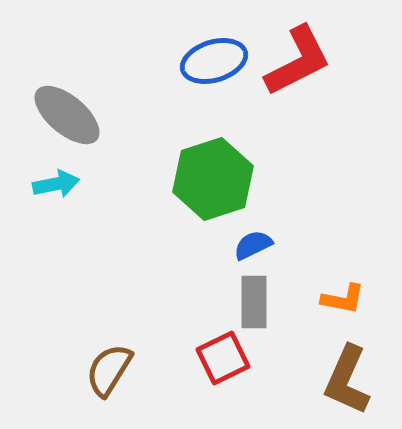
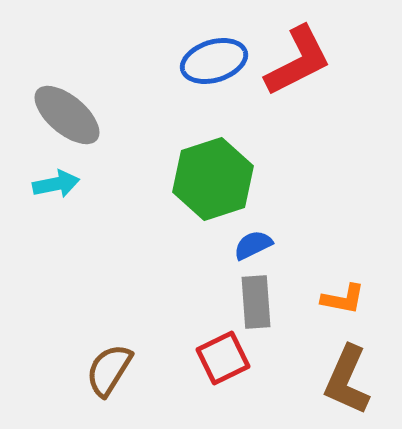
gray rectangle: moved 2 px right; rotated 4 degrees counterclockwise
